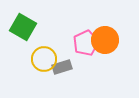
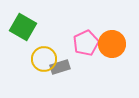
orange circle: moved 7 px right, 4 px down
gray rectangle: moved 2 px left
